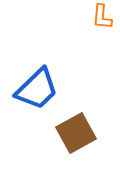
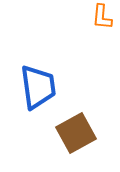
blue trapezoid: moved 1 px right, 2 px up; rotated 54 degrees counterclockwise
